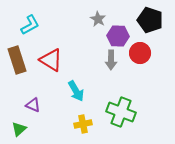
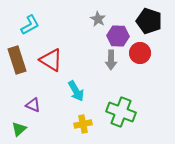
black pentagon: moved 1 px left, 1 px down
